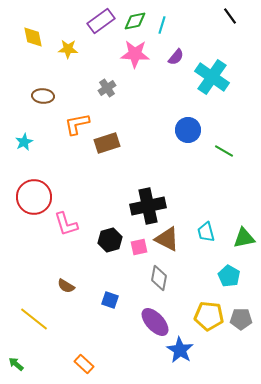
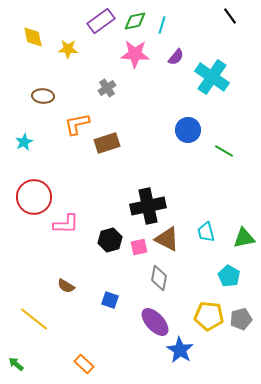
pink L-shape: rotated 72 degrees counterclockwise
gray pentagon: rotated 15 degrees counterclockwise
